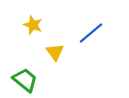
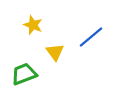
blue line: moved 4 px down
green trapezoid: moved 1 px left, 6 px up; rotated 60 degrees counterclockwise
